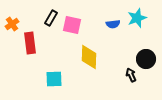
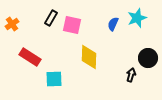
blue semicircle: rotated 120 degrees clockwise
red rectangle: moved 14 px down; rotated 50 degrees counterclockwise
black circle: moved 2 px right, 1 px up
black arrow: rotated 40 degrees clockwise
